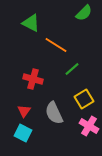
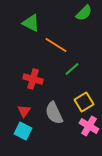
yellow square: moved 3 px down
cyan square: moved 2 px up
